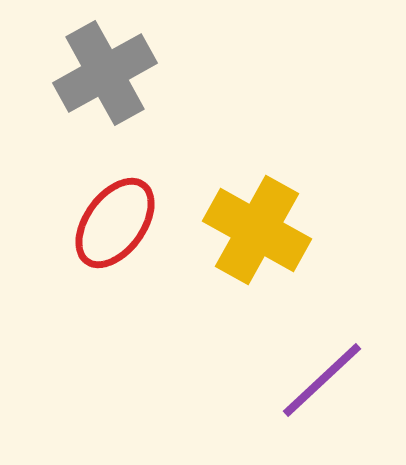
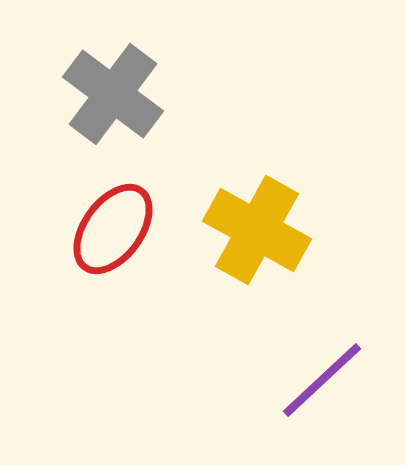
gray cross: moved 8 px right, 21 px down; rotated 24 degrees counterclockwise
red ellipse: moved 2 px left, 6 px down
